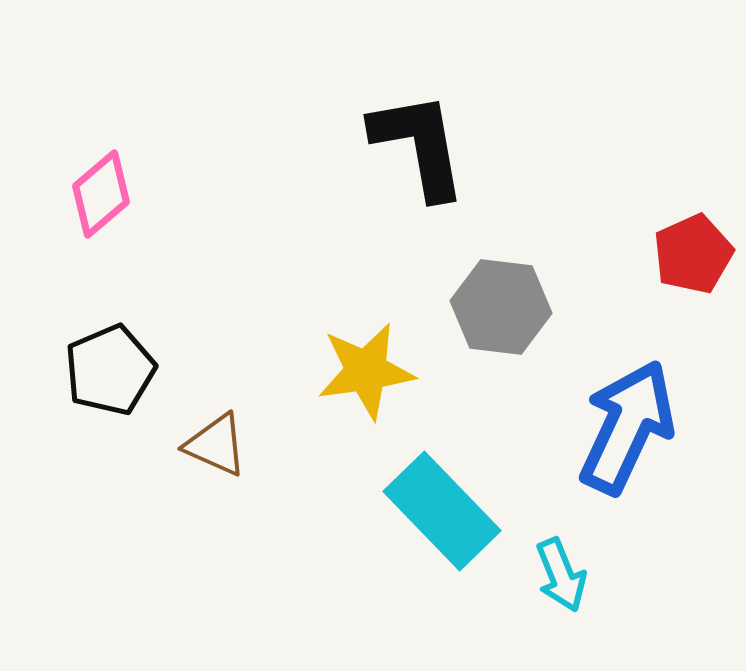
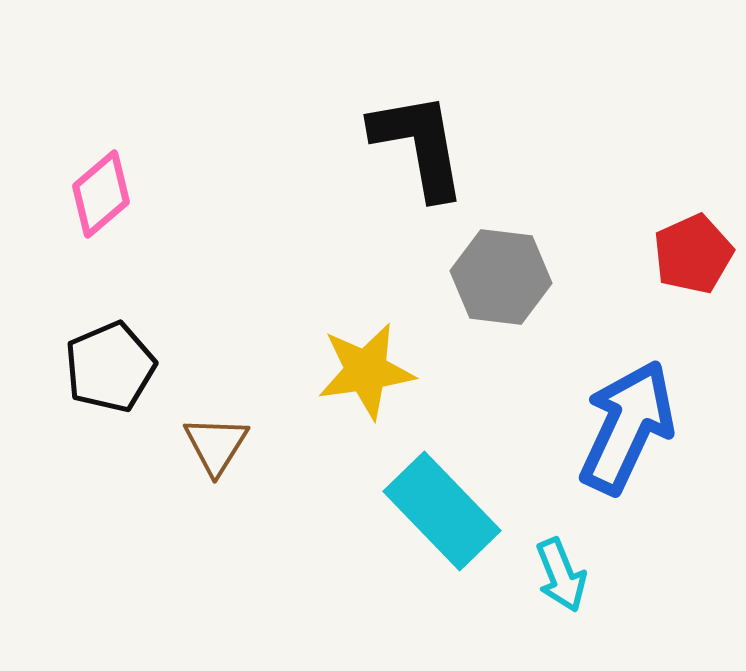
gray hexagon: moved 30 px up
black pentagon: moved 3 px up
brown triangle: rotated 38 degrees clockwise
